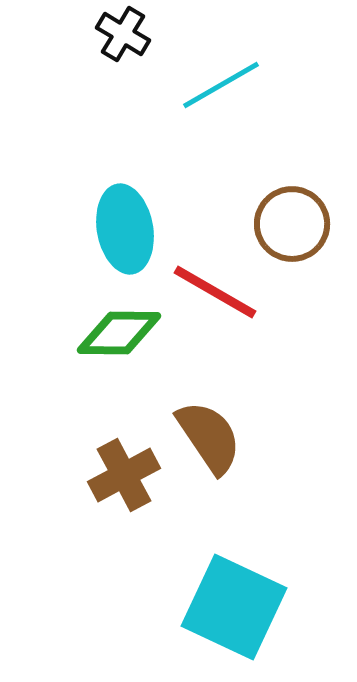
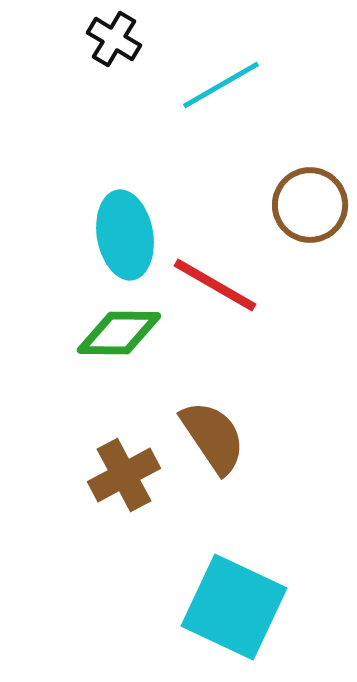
black cross: moved 9 px left, 5 px down
brown circle: moved 18 px right, 19 px up
cyan ellipse: moved 6 px down
red line: moved 7 px up
brown semicircle: moved 4 px right
